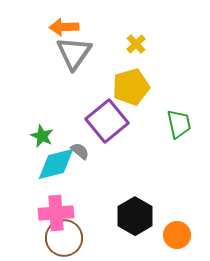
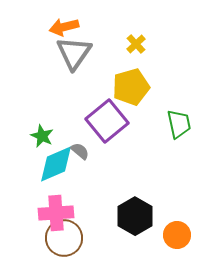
orange arrow: rotated 12 degrees counterclockwise
cyan diamond: rotated 9 degrees counterclockwise
